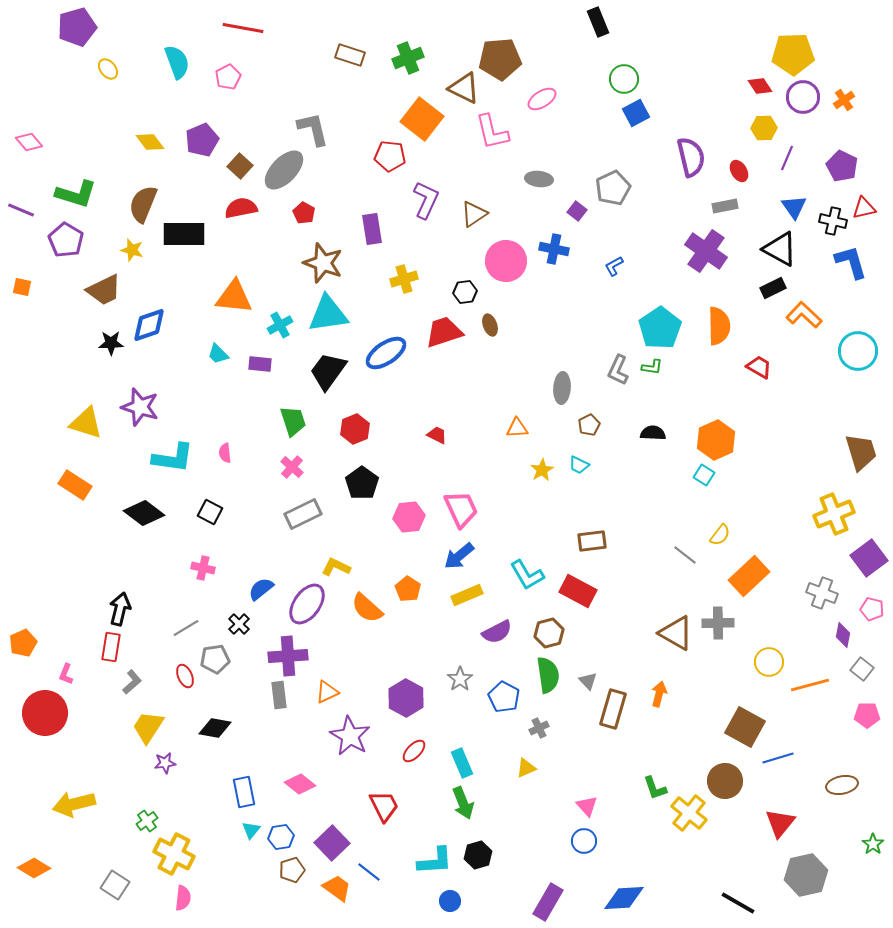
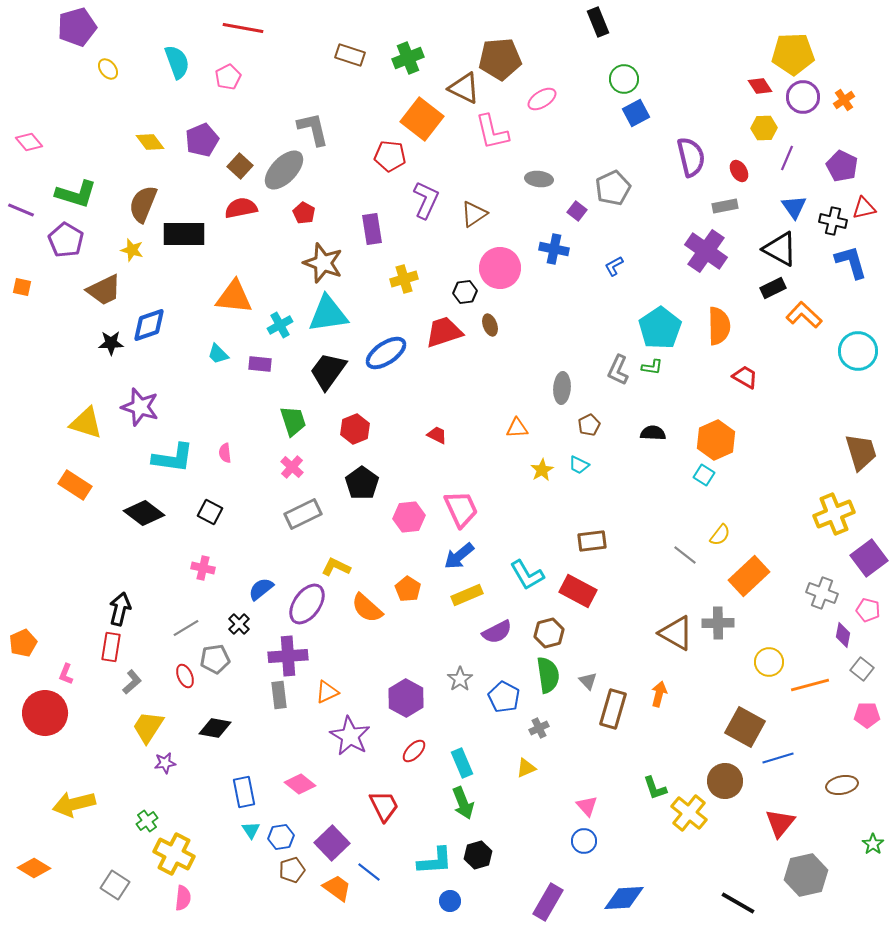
pink circle at (506, 261): moved 6 px left, 7 px down
red trapezoid at (759, 367): moved 14 px left, 10 px down
pink pentagon at (872, 609): moved 4 px left, 1 px down
cyan triangle at (251, 830): rotated 12 degrees counterclockwise
